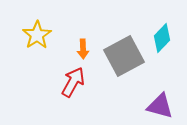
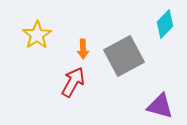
cyan diamond: moved 3 px right, 14 px up
